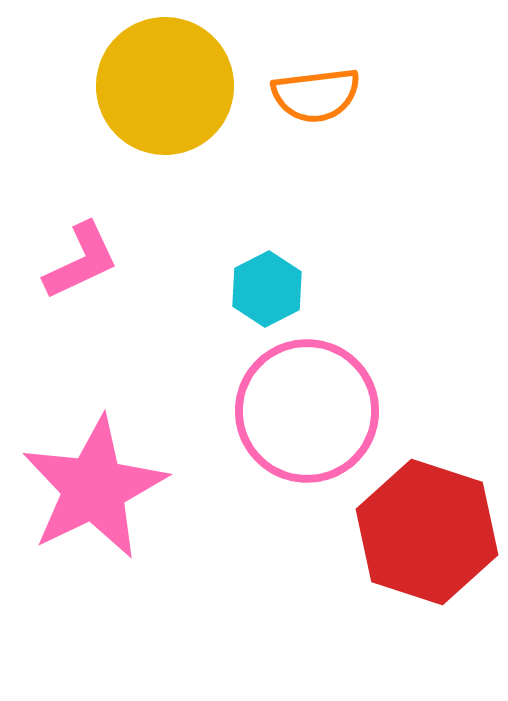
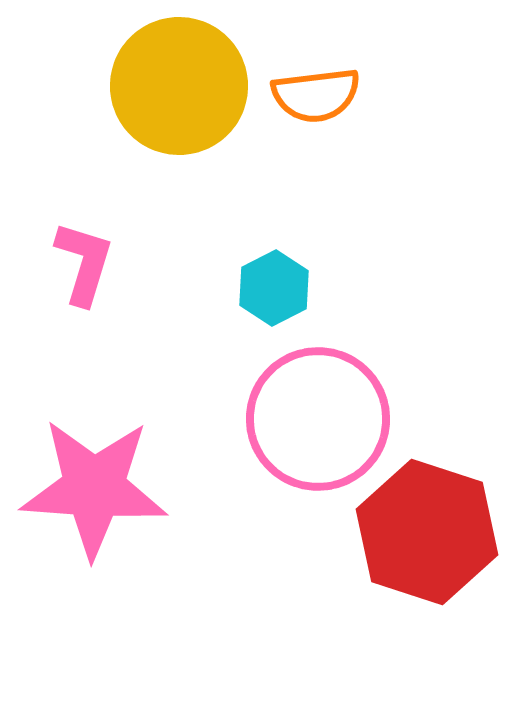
yellow circle: moved 14 px right
pink L-shape: moved 3 px right, 2 px down; rotated 48 degrees counterclockwise
cyan hexagon: moved 7 px right, 1 px up
pink circle: moved 11 px right, 8 px down
pink star: rotated 30 degrees clockwise
